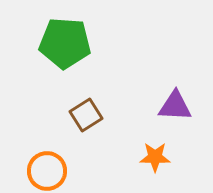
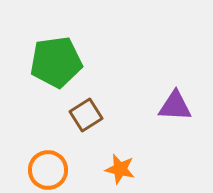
green pentagon: moved 9 px left, 19 px down; rotated 12 degrees counterclockwise
orange star: moved 35 px left, 12 px down; rotated 12 degrees clockwise
orange circle: moved 1 px right, 1 px up
